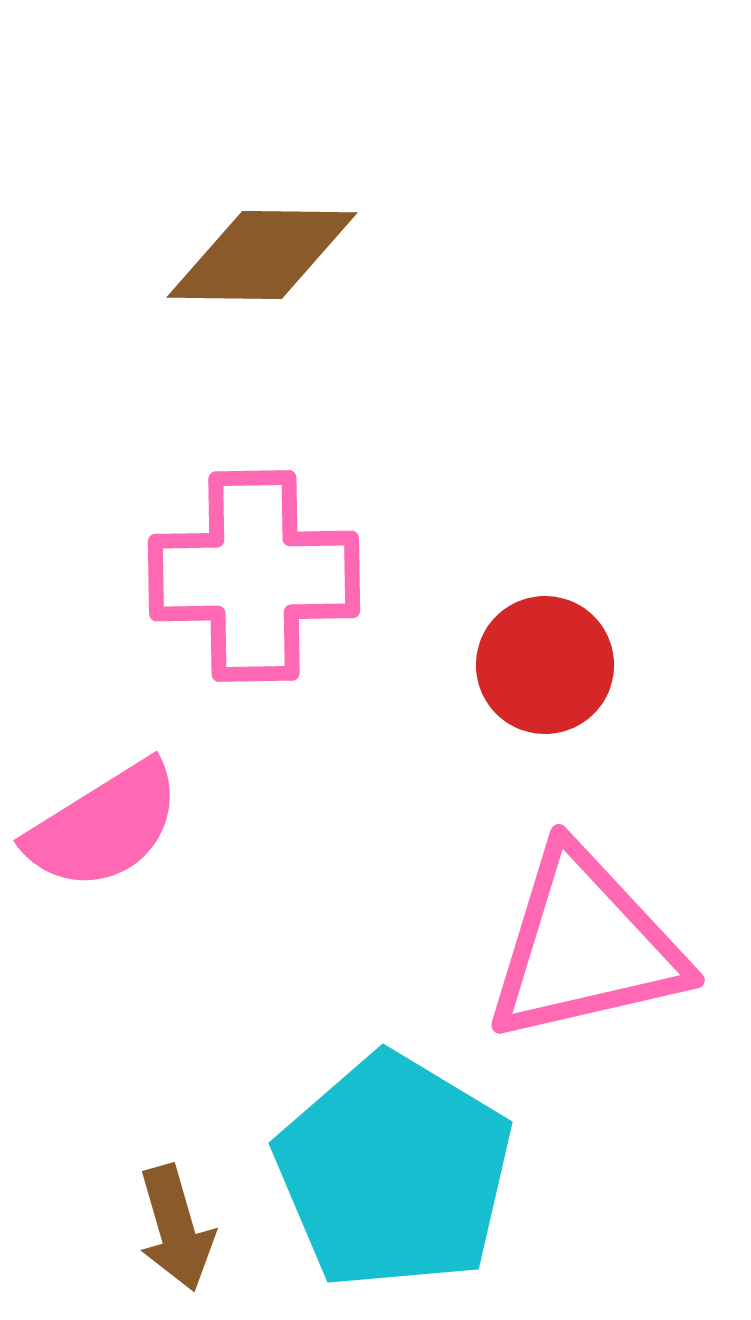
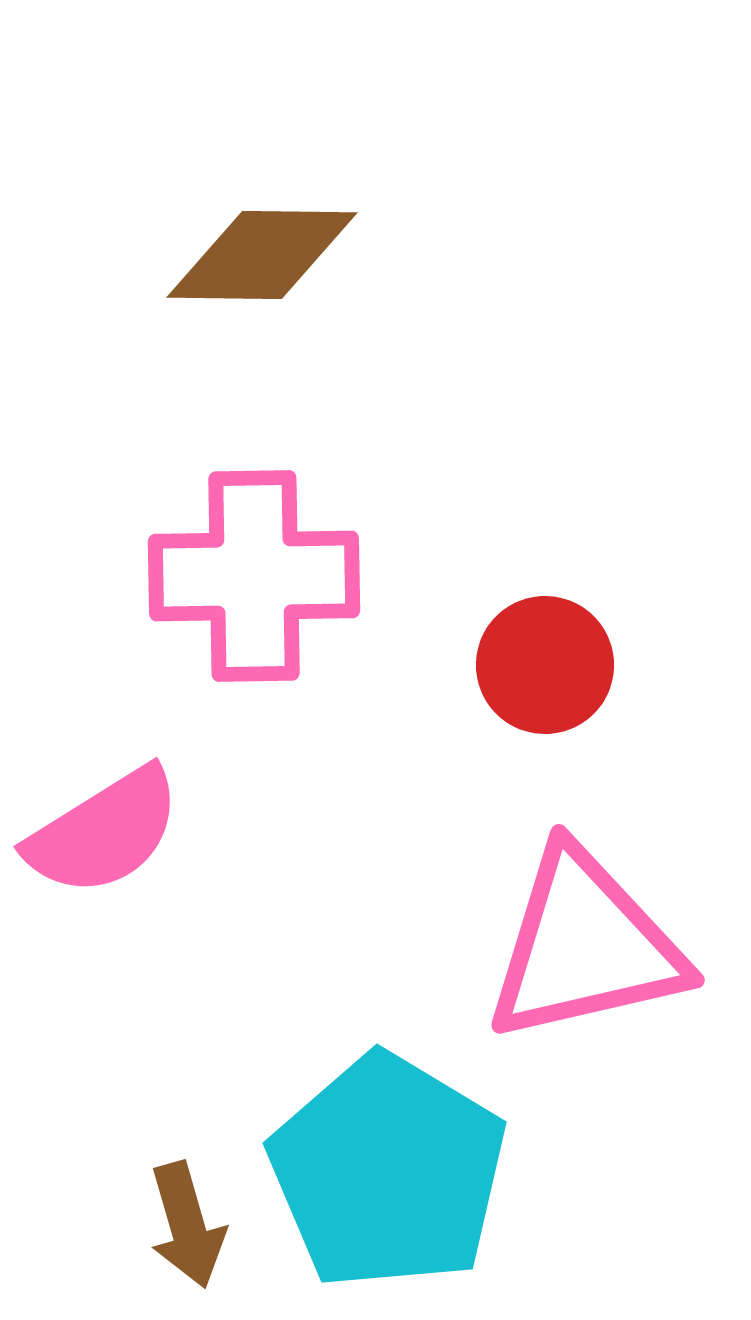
pink semicircle: moved 6 px down
cyan pentagon: moved 6 px left
brown arrow: moved 11 px right, 3 px up
